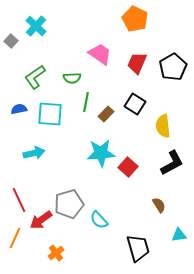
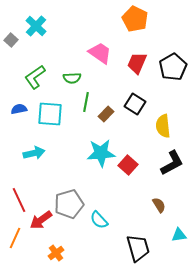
gray square: moved 1 px up
pink trapezoid: moved 1 px up
red square: moved 2 px up
